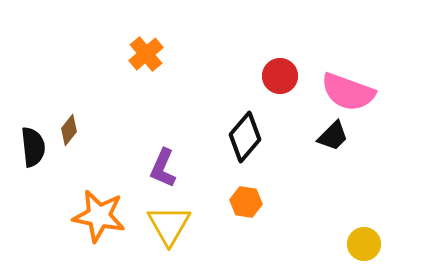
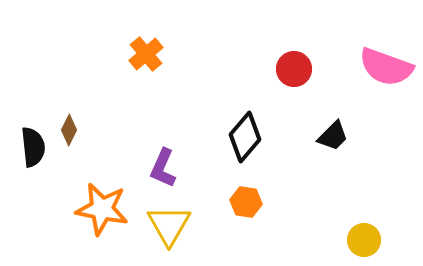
red circle: moved 14 px right, 7 px up
pink semicircle: moved 38 px right, 25 px up
brown diamond: rotated 12 degrees counterclockwise
orange star: moved 3 px right, 7 px up
yellow circle: moved 4 px up
